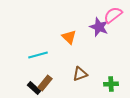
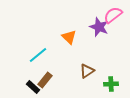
cyan line: rotated 24 degrees counterclockwise
brown triangle: moved 7 px right, 3 px up; rotated 14 degrees counterclockwise
brown rectangle: moved 3 px up
black rectangle: moved 1 px left, 1 px up
